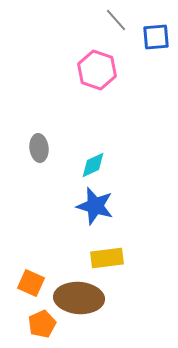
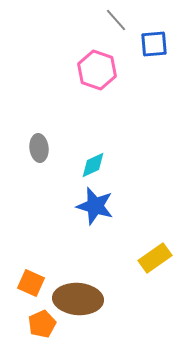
blue square: moved 2 px left, 7 px down
yellow rectangle: moved 48 px right; rotated 28 degrees counterclockwise
brown ellipse: moved 1 px left, 1 px down
